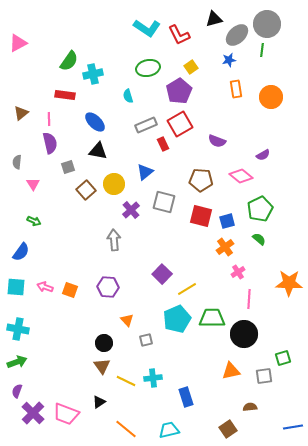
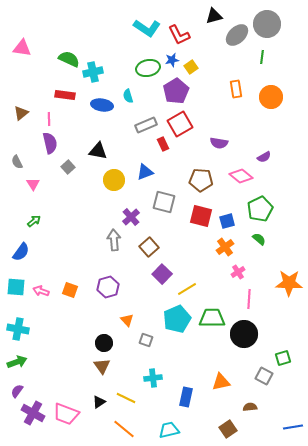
black triangle at (214, 19): moved 3 px up
pink triangle at (18, 43): moved 4 px right, 5 px down; rotated 36 degrees clockwise
green line at (262, 50): moved 7 px down
blue star at (229, 60): moved 57 px left
green semicircle at (69, 61): moved 2 px up; rotated 100 degrees counterclockwise
cyan cross at (93, 74): moved 2 px up
purple pentagon at (179, 91): moved 3 px left
blue ellipse at (95, 122): moved 7 px right, 17 px up; rotated 35 degrees counterclockwise
purple semicircle at (217, 141): moved 2 px right, 2 px down; rotated 12 degrees counterclockwise
purple semicircle at (263, 155): moved 1 px right, 2 px down
gray semicircle at (17, 162): rotated 32 degrees counterclockwise
gray square at (68, 167): rotated 24 degrees counterclockwise
blue triangle at (145, 172): rotated 18 degrees clockwise
yellow circle at (114, 184): moved 4 px up
brown square at (86, 190): moved 63 px right, 57 px down
purple cross at (131, 210): moved 7 px down
green arrow at (34, 221): rotated 64 degrees counterclockwise
pink arrow at (45, 287): moved 4 px left, 4 px down
purple hexagon at (108, 287): rotated 20 degrees counterclockwise
gray square at (146, 340): rotated 32 degrees clockwise
orange triangle at (231, 371): moved 10 px left, 11 px down
gray square at (264, 376): rotated 36 degrees clockwise
yellow line at (126, 381): moved 17 px down
purple semicircle at (17, 391): rotated 16 degrees clockwise
blue rectangle at (186, 397): rotated 30 degrees clockwise
purple cross at (33, 413): rotated 15 degrees counterclockwise
orange line at (126, 429): moved 2 px left
